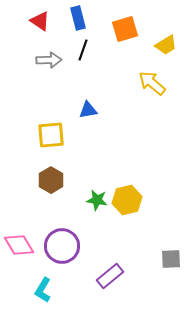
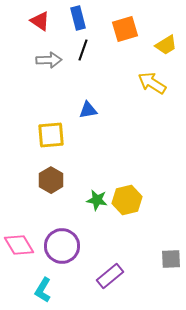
yellow arrow: rotated 8 degrees counterclockwise
